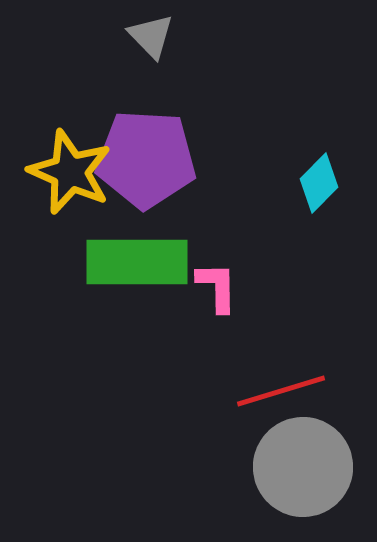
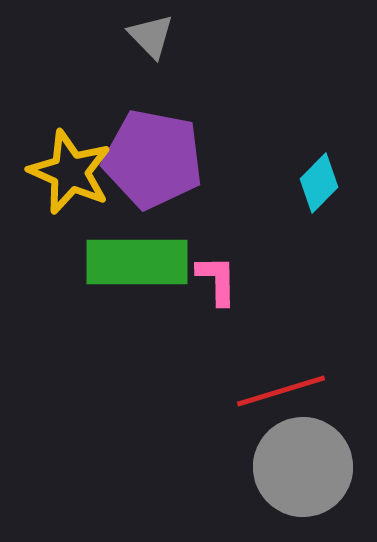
purple pentagon: moved 7 px right; rotated 8 degrees clockwise
pink L-shape: moved 7 px up
